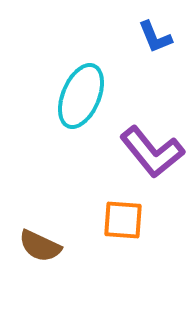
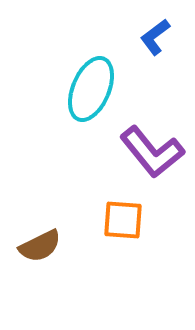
blue L-shape: rotated 75 degrees clockwise
cyan ellipse: moved 10 px right, 7 px up
brown semicircle: rotated 51 degrees counterclockwise
